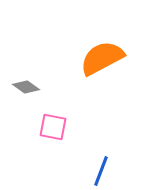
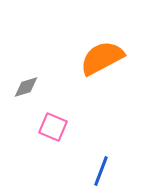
gray diamond: rotated 52 degrees counterclockwise
pink square: rotated 12 degrees clockwise
